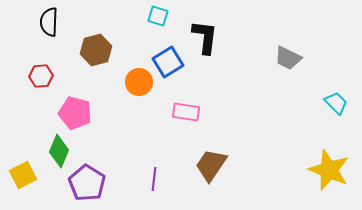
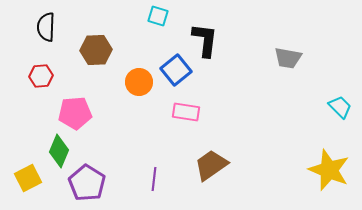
black semicircle: moved 3 px left, 5 px down
black L-shape: moved 3 px down
brown hexagon: rotated 12 degrees clockwise
gray trapezoid: rotated 16 degrees counterclockwise
blue square: moved 8 px right, 8 px down; rotated 8 degrees counterclockwise
cyan trapezoid: moved 4 px right, 4 px down
pink pentagon: rotated 20 degrees counterclockwise
brown trapezoid: rotated 21 degrees clockwise
yellow square: moved 5 px right, 3 px down
